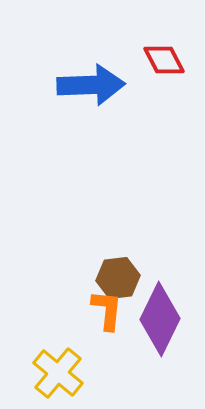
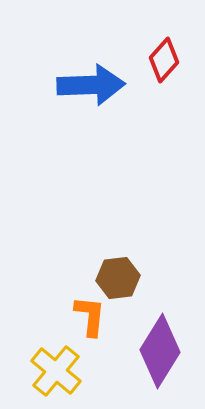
red diamond: rotated 69 degrees clockwise
orange L-shape: moved 17 px left, 6 px down
purple diamond: moved 32 px down; rotated 6 degrees clockwise
yellow cross: moved 2 px left, 2 px up
